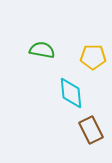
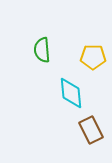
green semicircle: rotated 105 degrees counterclockwise
